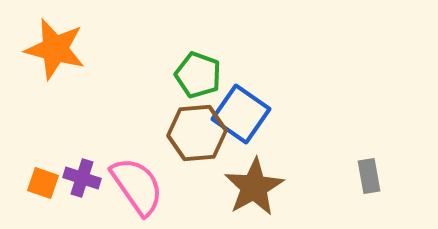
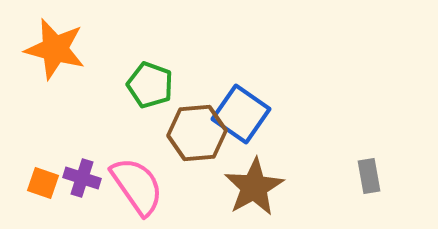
green pentagon: moved 48 px left, 10 px down
